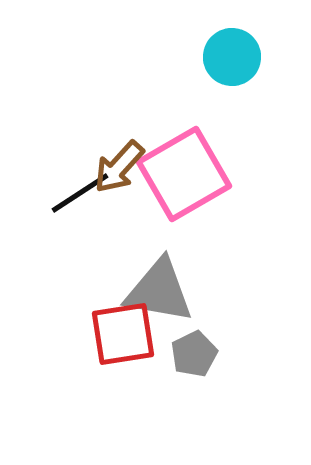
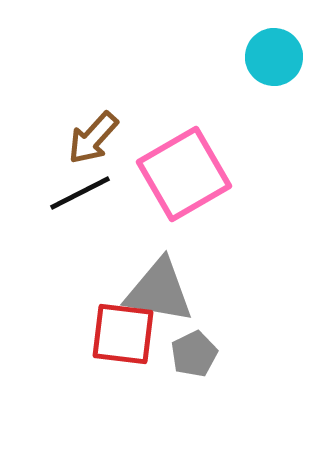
cyan circle: moved 42 px right
brown arrow: moved 26 px left, 29 px up
black line: rotated 6 degrees clockwise
red square: rotated 16 degrees clockwise
